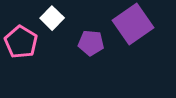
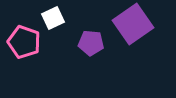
white square: moved 1 px right; rotated 20 degrees clockwise
pink pentagon: moved 3 px right; rotated 12 degrees counterclockwise
